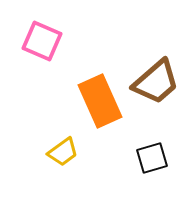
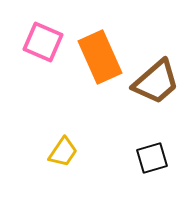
pink square: moved 1 px right, 1 px down
orange rectangle: moved 44 px up
yellow trapezoid: rotated 20 degrees counterclockwise
